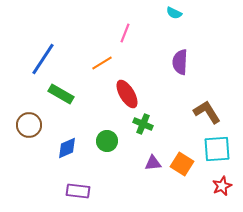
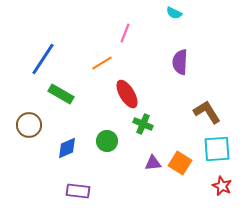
orange square: moved 2 px left, 1 px up
red star: rotated 24 degrees counterclockwise
